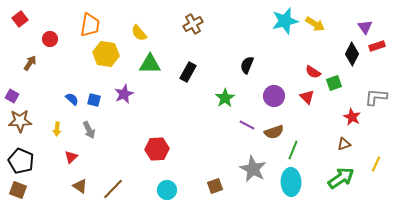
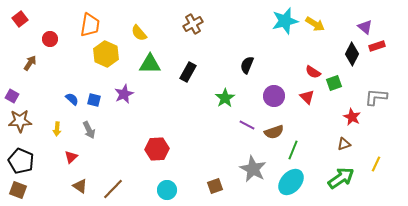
purple triangle at (365, 27): rotated 14 degrees counterclockwise
yellow hexagon at (106, 54): rotated 15 degrees clockwise
cyan ellipse at (291, 182): rotated 44 degrees clockwise
